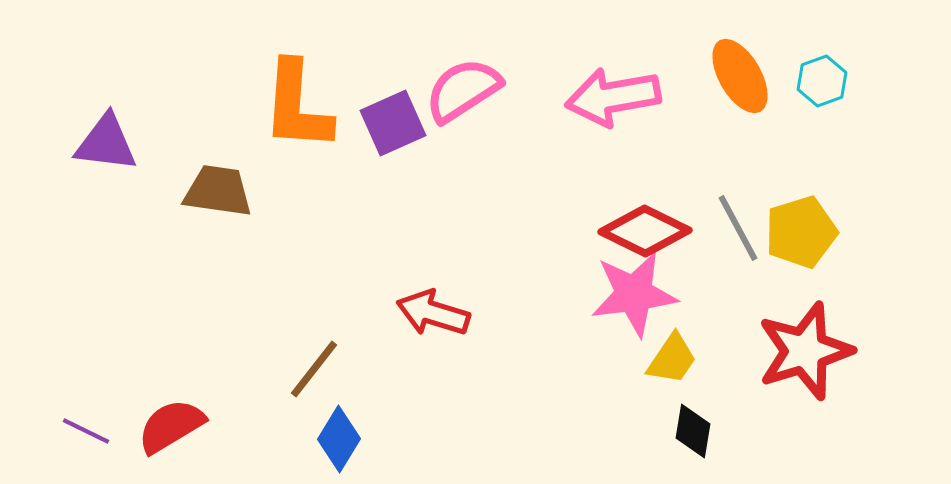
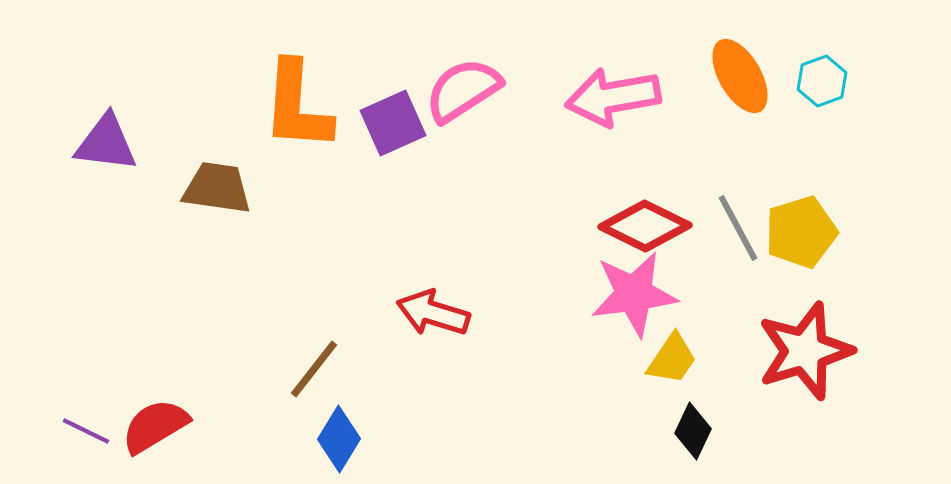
brown trapezoid: moved 1 px left, 3 px up
red diamond: moved 5 px up
red semicircle: moved 16 px left
black diamond: rotated 16 degrees clockwise
